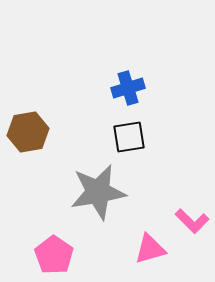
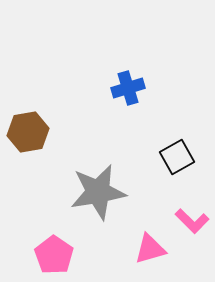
black square: moved 48 px right, 20 px down; rotated 20 degrees counterclockwise
